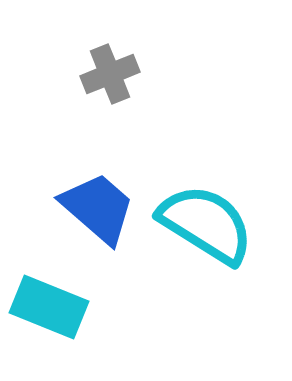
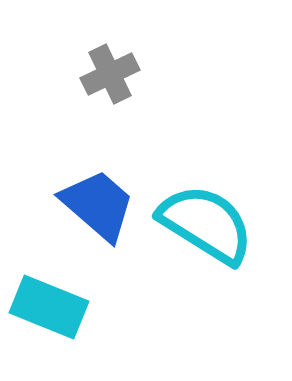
gray cross: rotated 4 degrees counterclockwise
blue trapezoid: moved 3 px up
